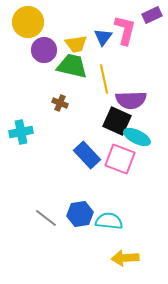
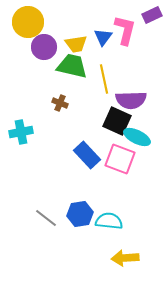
purple circle: moved 3 px up
